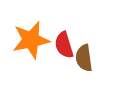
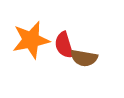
brown semicircle: rotated 72 degrees counterclockwise
